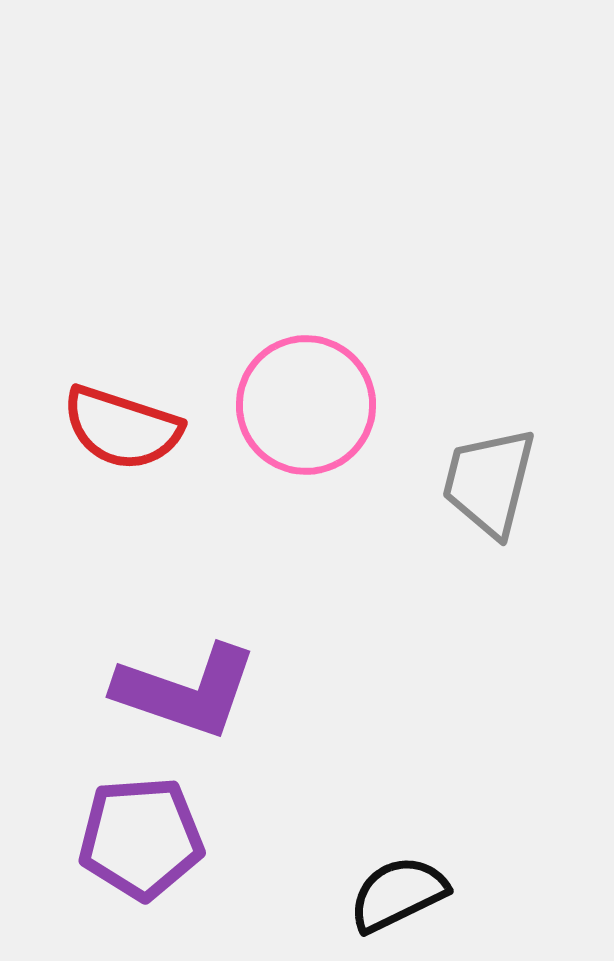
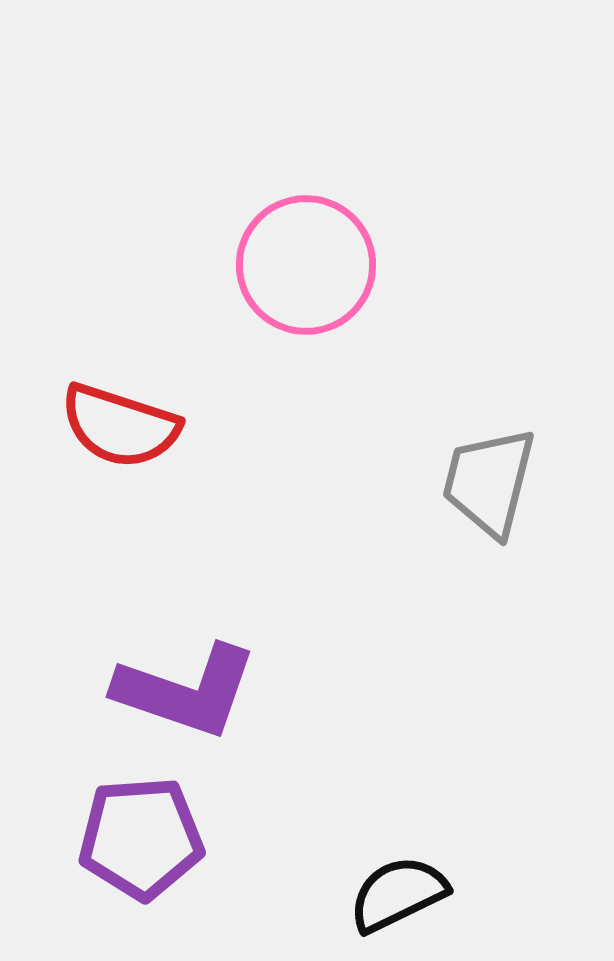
pink circle: moved 140 px up
red semicircle: moved 2 px left, 2 px up
